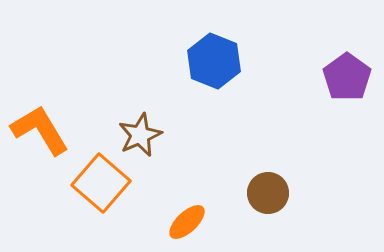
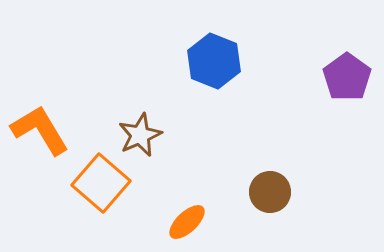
brown circle: moved 2 px right, 1 px up
